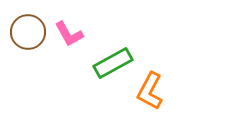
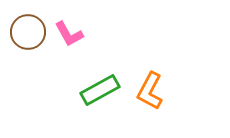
green rectangle: moved 13 px left, 27 px down
